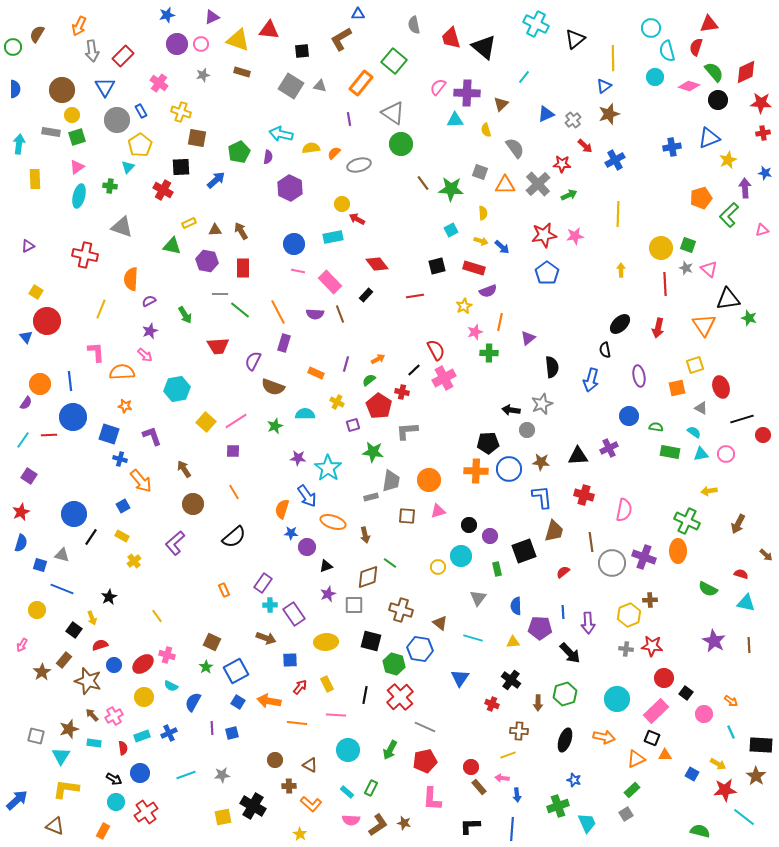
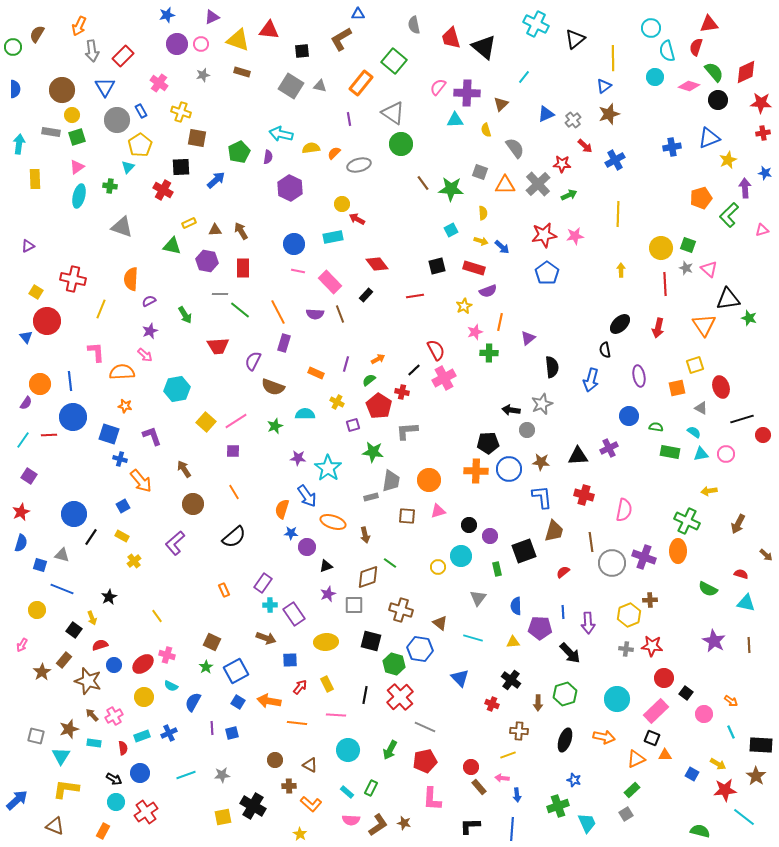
red cross at (85, 255): moved 12 px left, 24 px down
blue triangle at (460, 678): rotated 18 degrees counterclockwise
